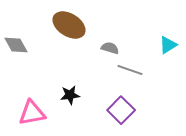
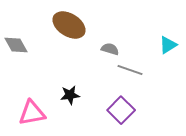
gray semicircle: moved 1 px down
